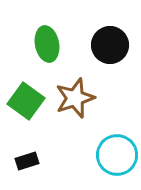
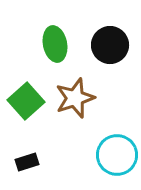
green ellipse: moved 8 px right
green square: rotated 12 degrees clockwise
black rectangle: moved 1 px down
